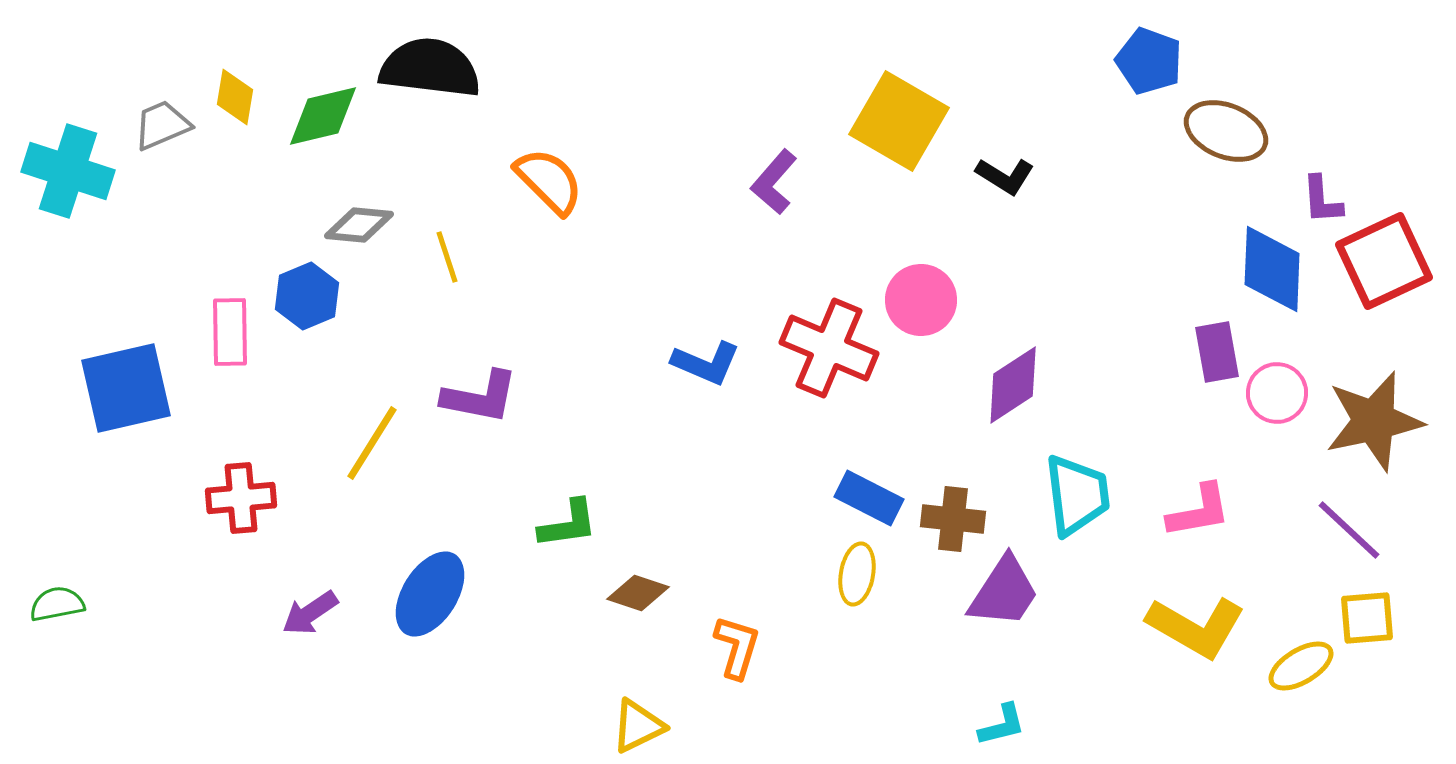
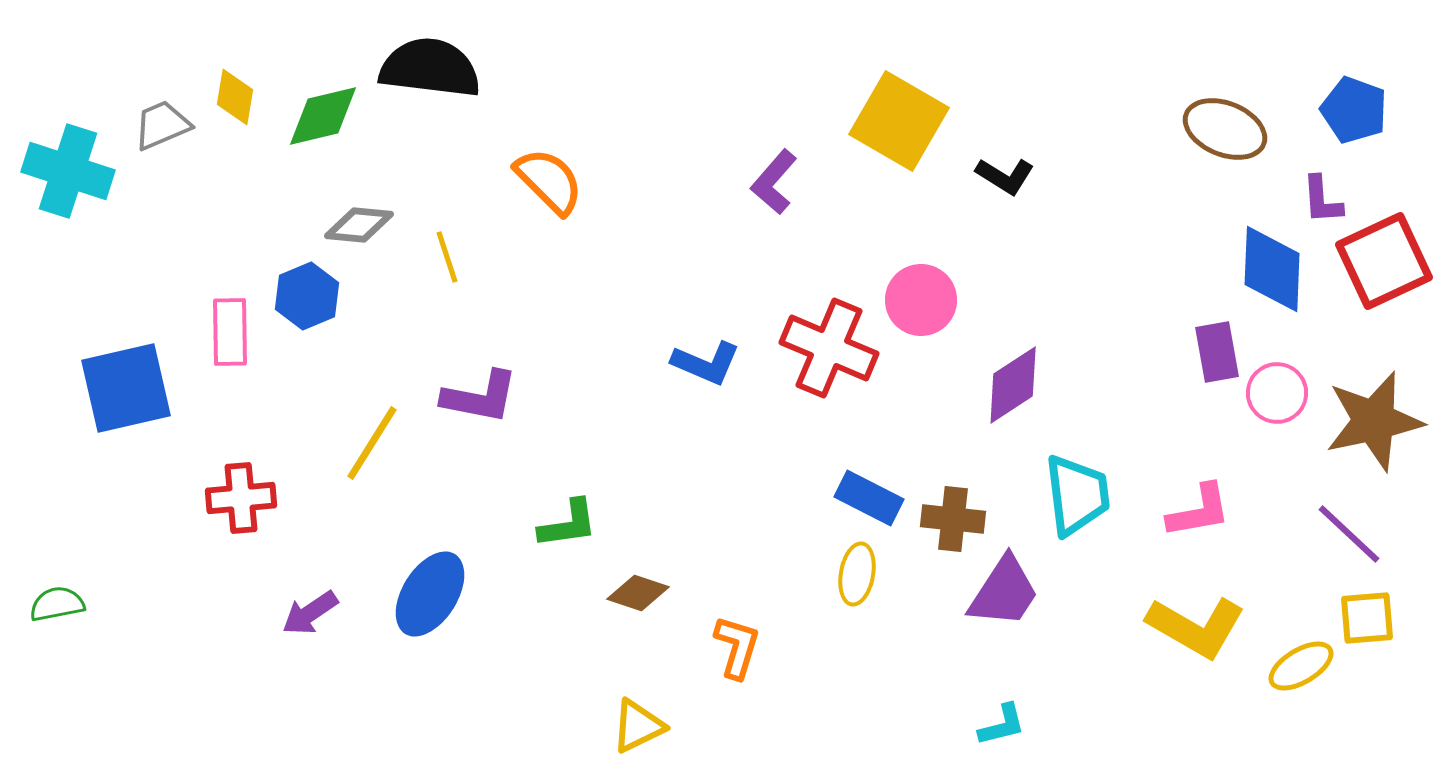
blue pentagon at (1149, 61): moved 205 px right, 49 px down
brown ellipse at (1226, 131): moved 1 px left, 2 px up
purple line at (1349, 530): moved 4 px down
